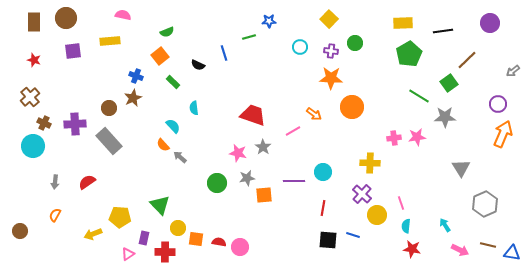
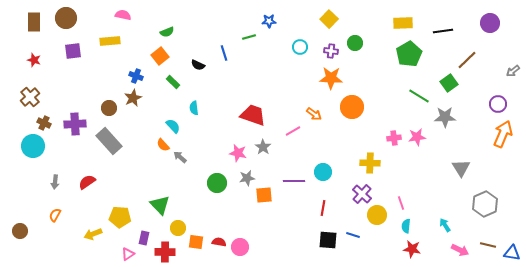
orange square at (196, 239): moved 3 px down
